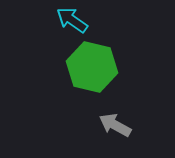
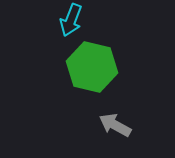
cyan arrow: moved 1 px left; rotated 104 degrees counterclockwise
